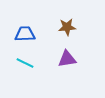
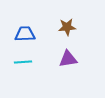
purple triangle: moved 1 px right
cyan line: moved 2 px left, 1 px up; rotated 30 degrees counterclockwise
